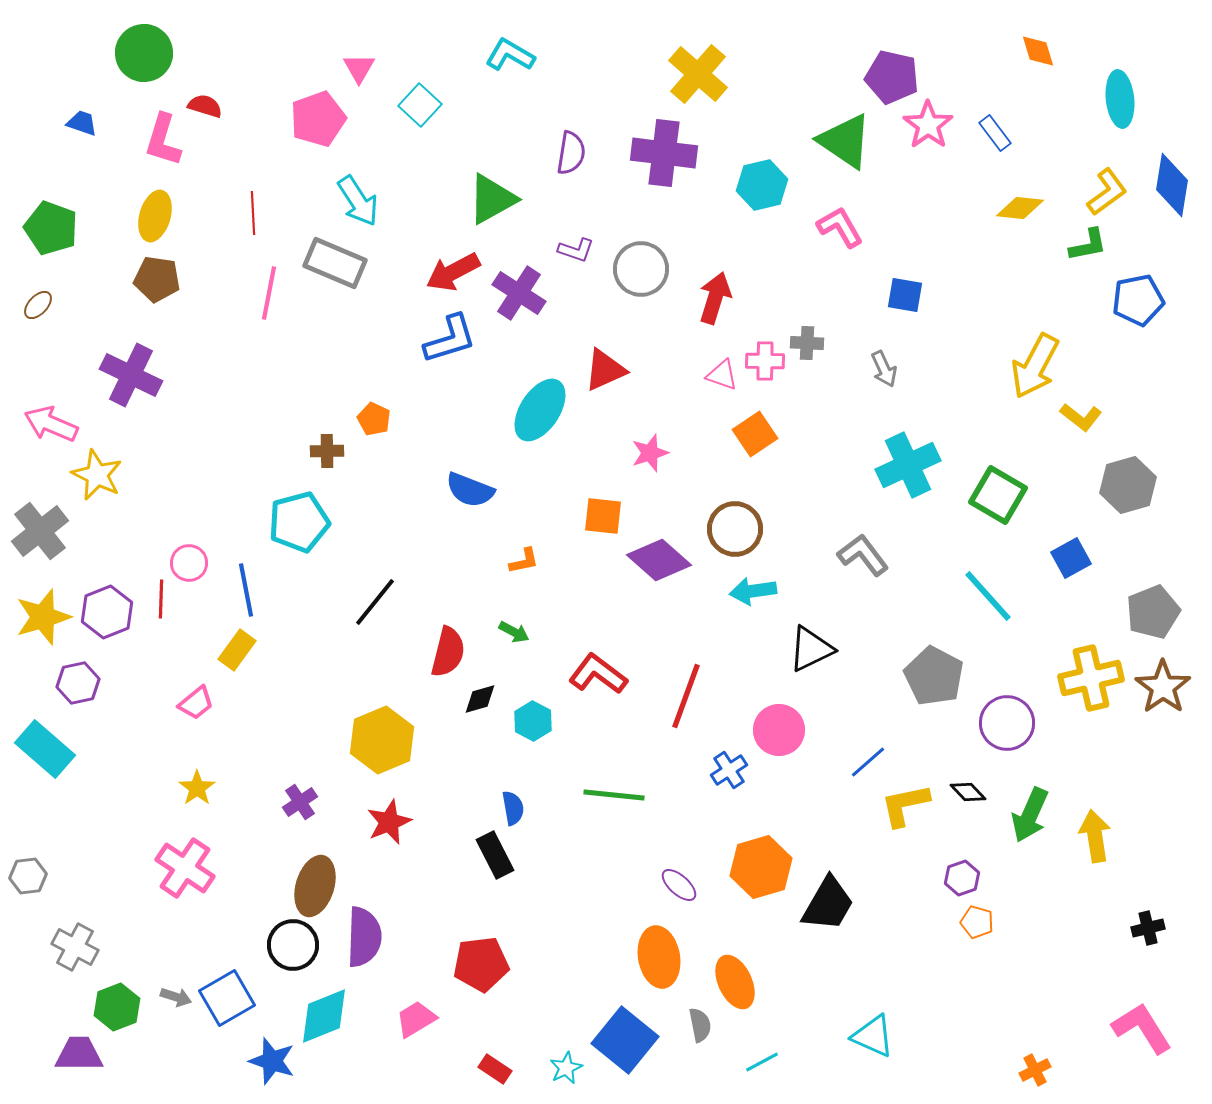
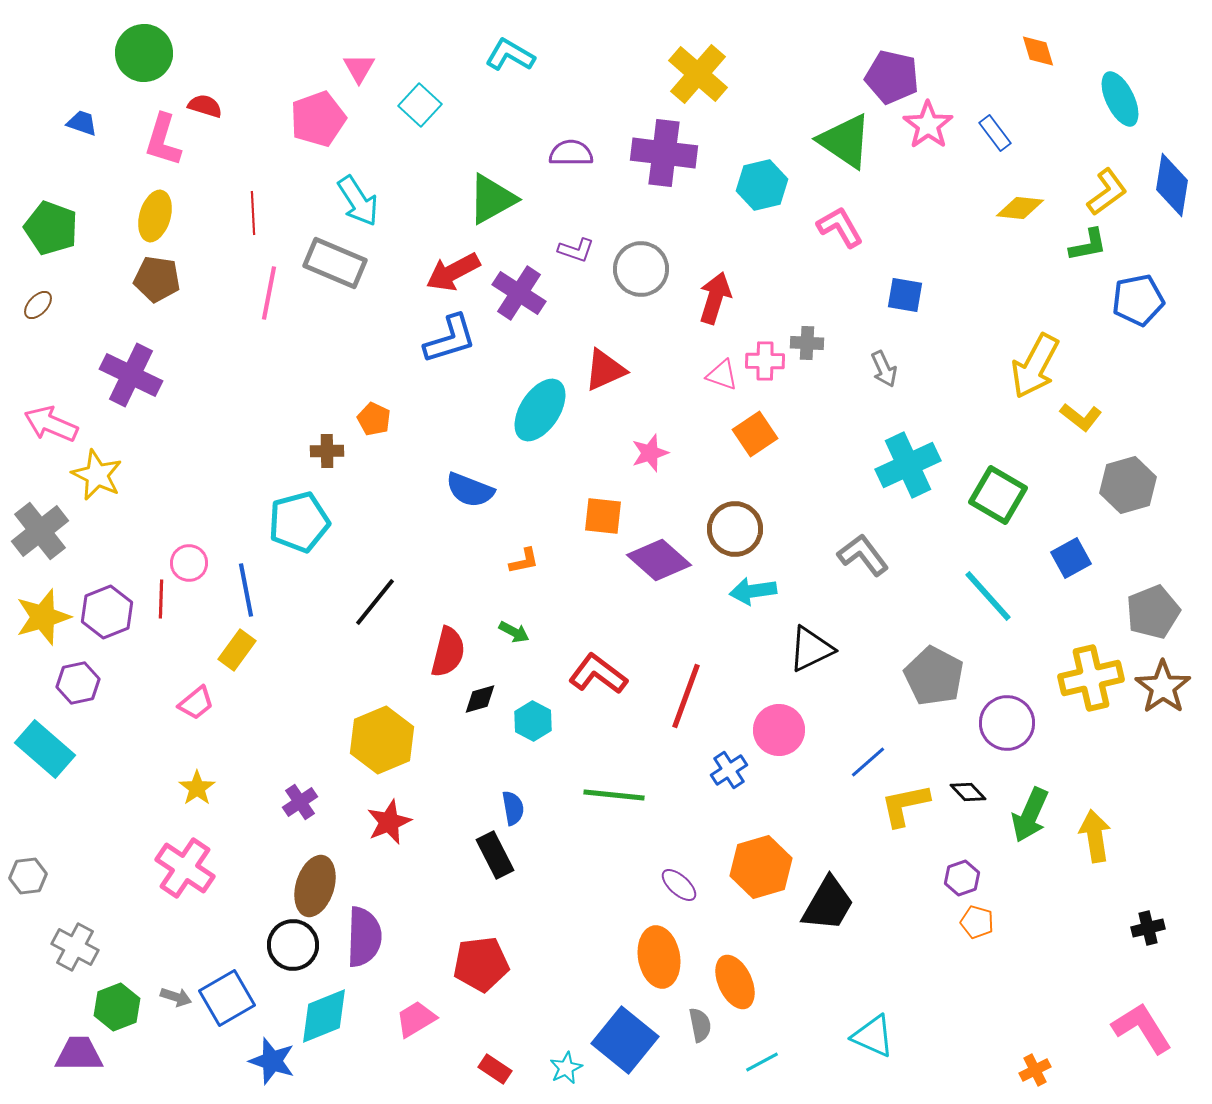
cyan ellipse at (1120, 99): rotated 20 degrees counterclockwise
purple semicircle at (571, 153): rotated 99 degrees counterclockwise
